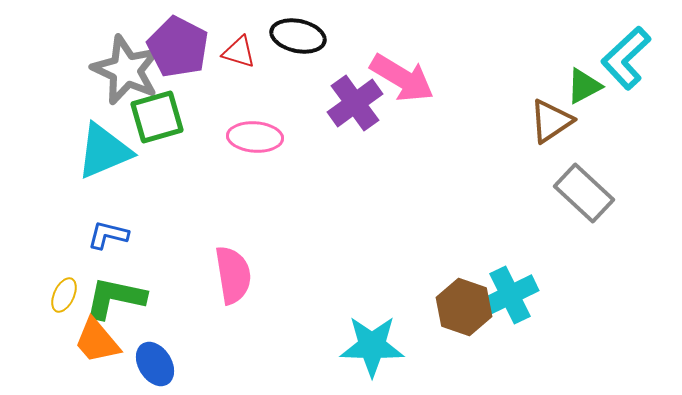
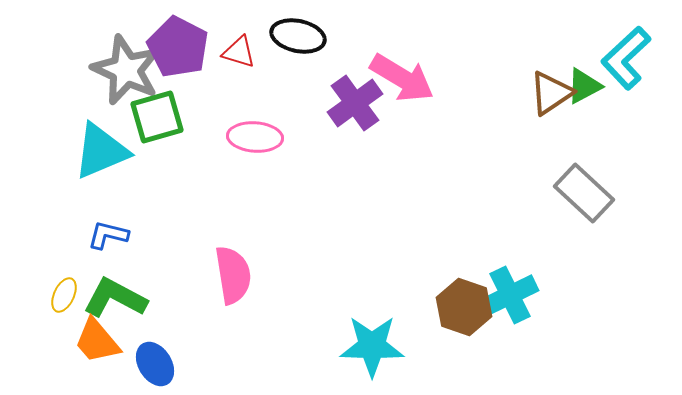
brown triangle: moved 28 px up
cyan triangle: moved 3 px left
green L-shape: rotated 16 degrees clockwise
